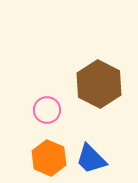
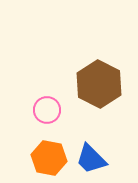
orange hexagon: rotated 12 degrees counterclockwise
